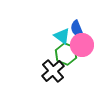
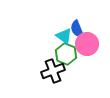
cyan triangle: moved 2 px right
pink circle: moved 5 px right, 1 px up
black cross: rotated 20 degrees clockwise
